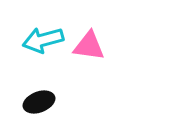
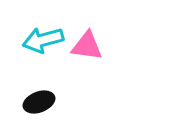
pink triangle: moved 2 px left
